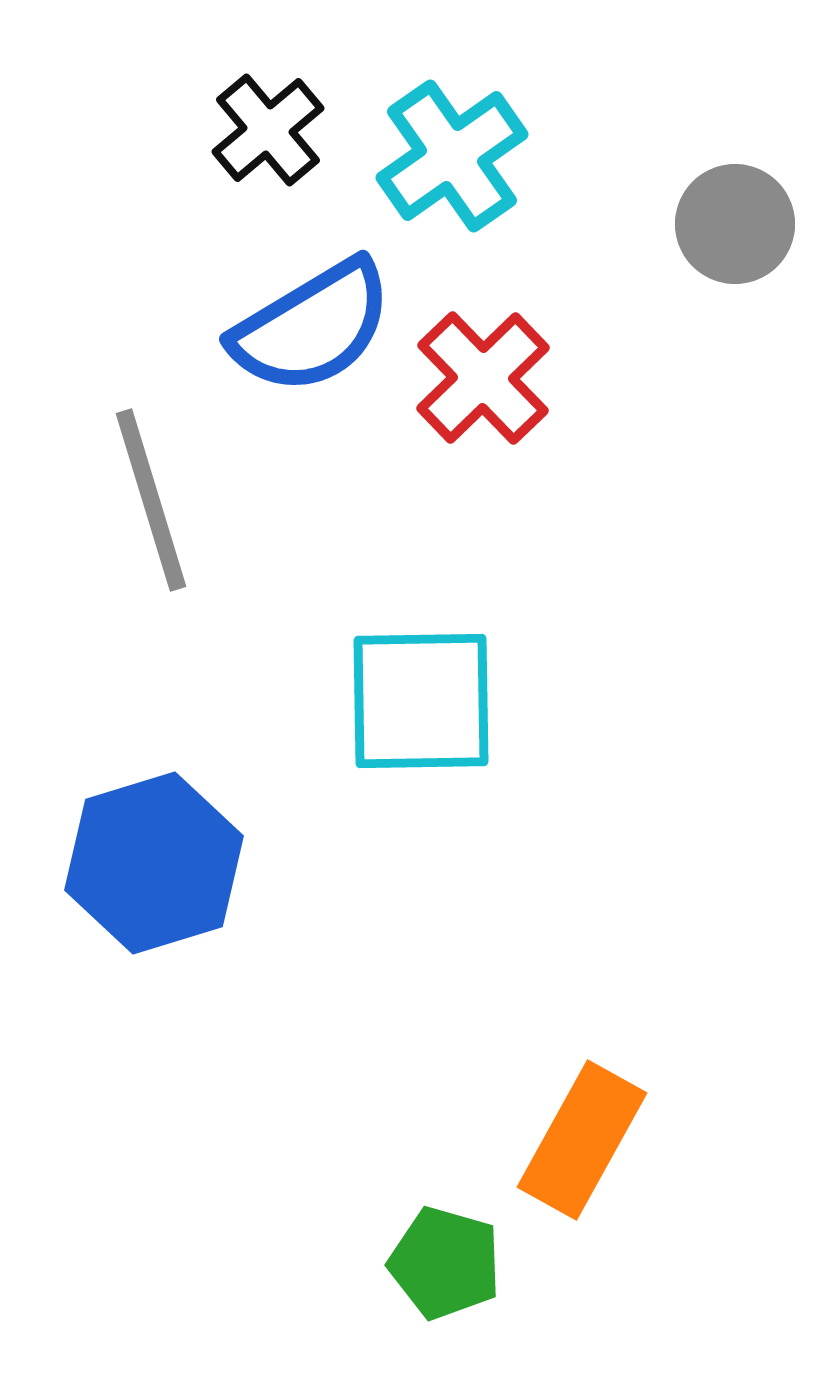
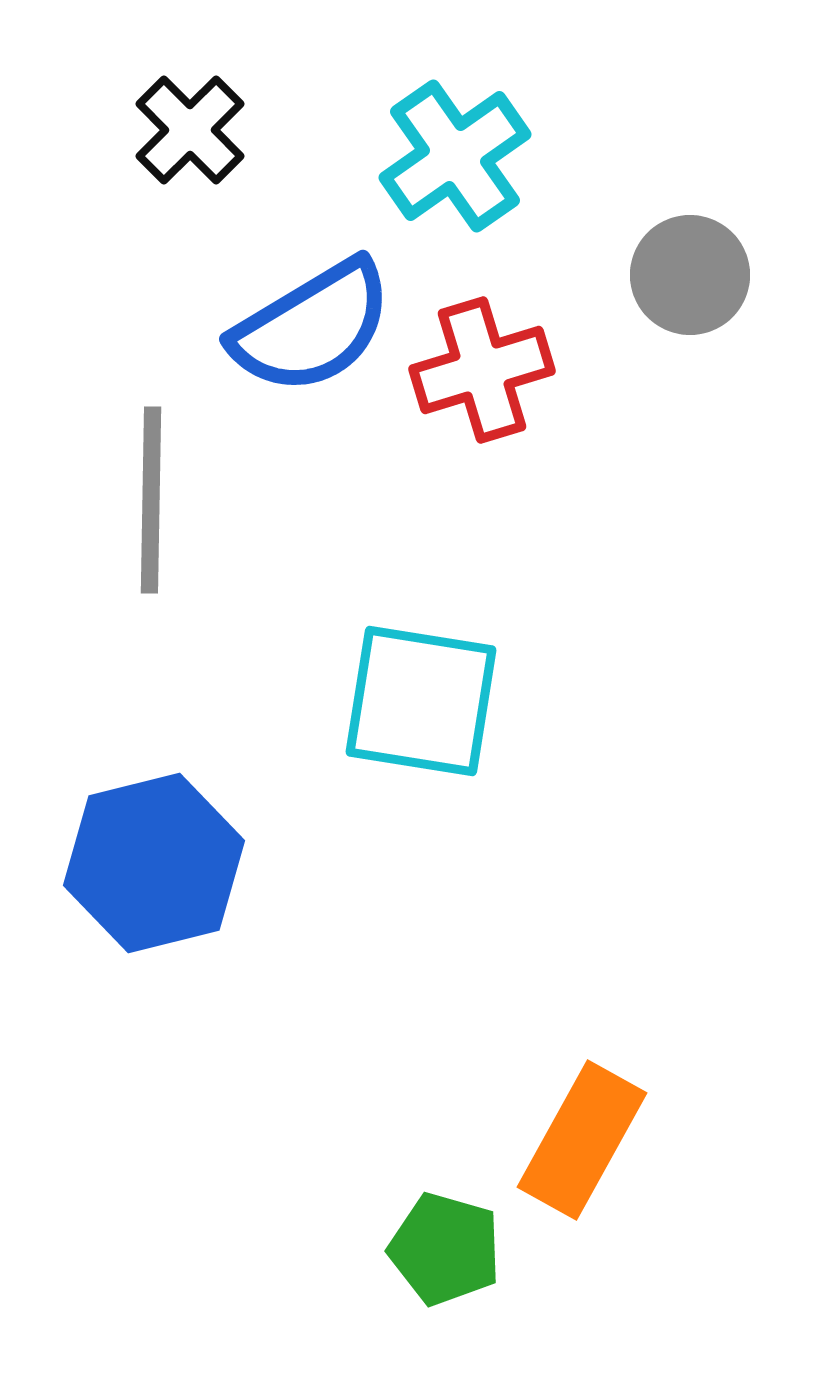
black cross: moved 78 px left; rotated 5 degrees counterclockwise
cyan cross: moved 3 px right
gray circle: moved 45 px left, 51 px down
red cross: moved 1 px left, 8 px up; rotated 27 degrees clockwise
gray line: rotated 18 degrees clockwise
cyan square: rotated 10 degrees clockwise
blue hexagon: rotated 3 degrees clockwise
green pentagon: moved 14 px up
